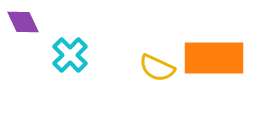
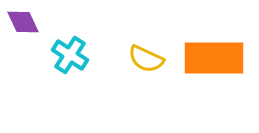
cyan cross: rotated 12 degrees counterclockwise
yellow semicircle: moved 11 px left, 9 px up
